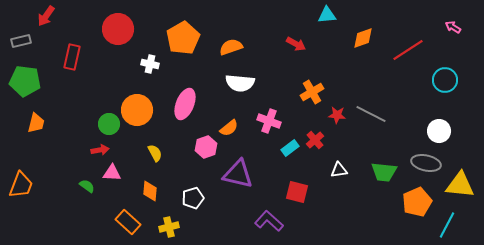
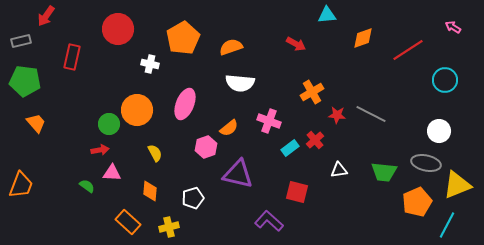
orange trapezoid at (36, 123): rotated 55 degrees counterclockwise
yellow triangle at (460, 185): moved 3 px left; rotated 28 degrees counterclockwise
